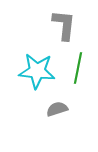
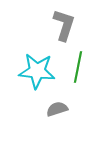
gray L-shape: rotated 12 degrees clockwise
green line: moved 1 px up
